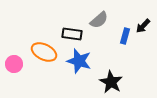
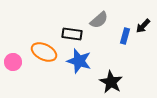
pink circle: moved 1 px left, 2 px up
